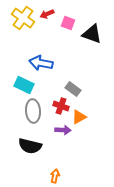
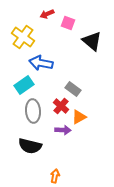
yellow cross: moved 19 px down
black triangle: moved 7 px down; rotated 20 degrees clockwise
cyan rectangle: rotated 60 degrees counterclockwise
red cross: rotated 21 degrees clockwise
